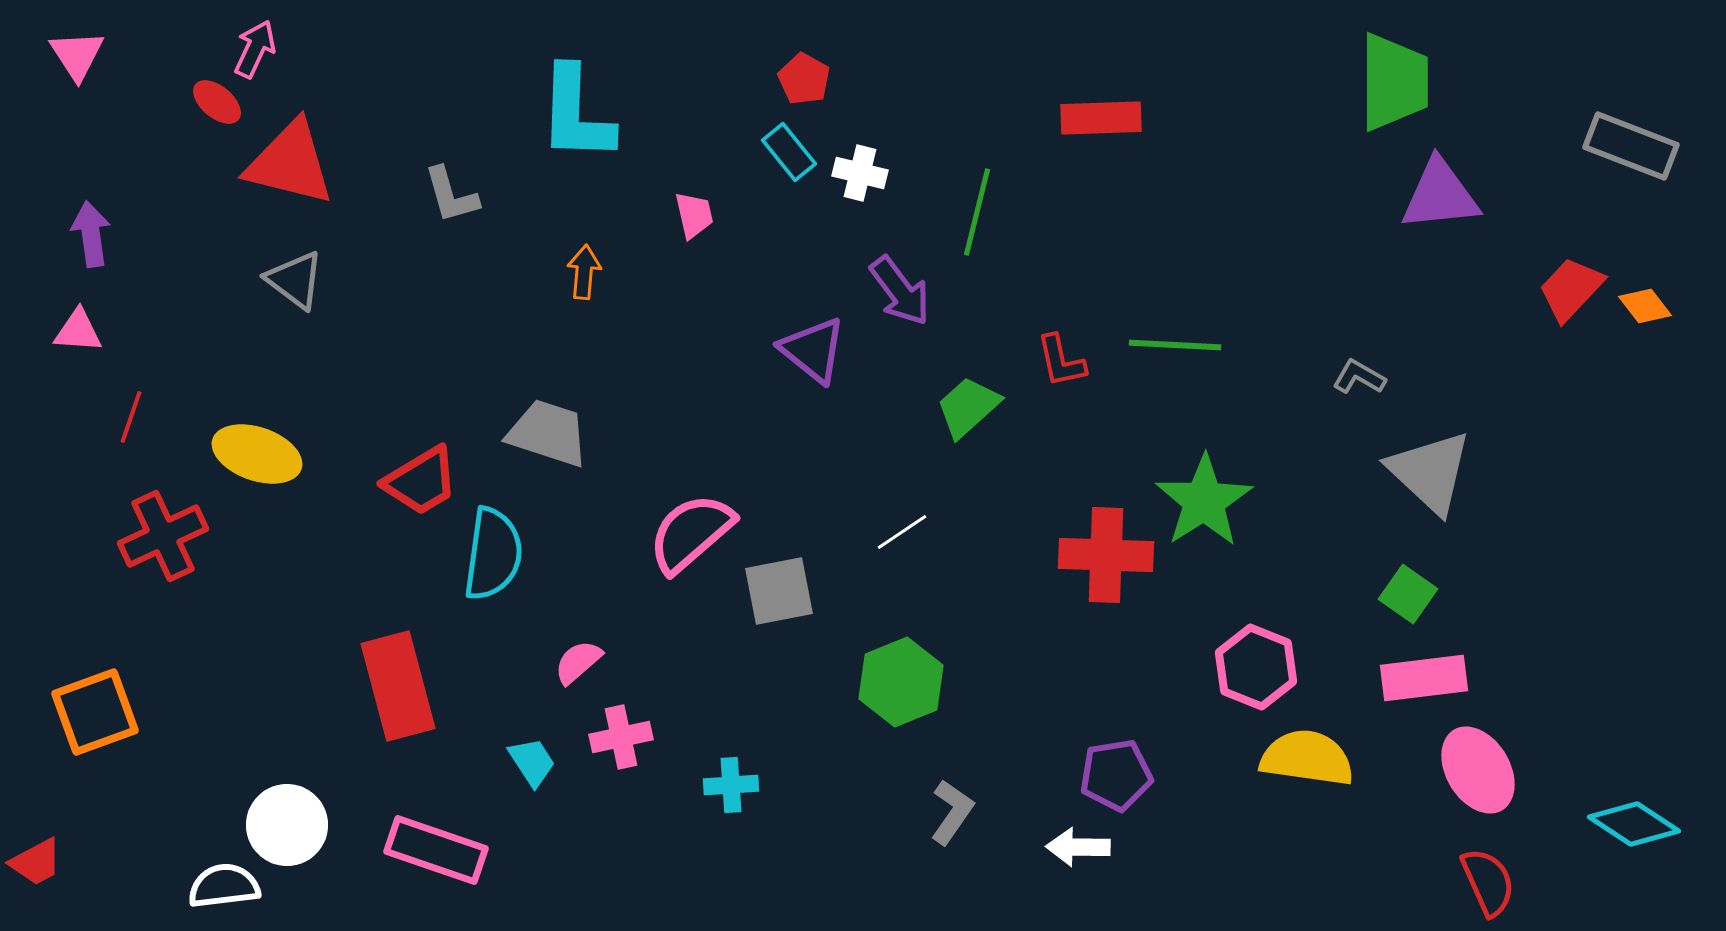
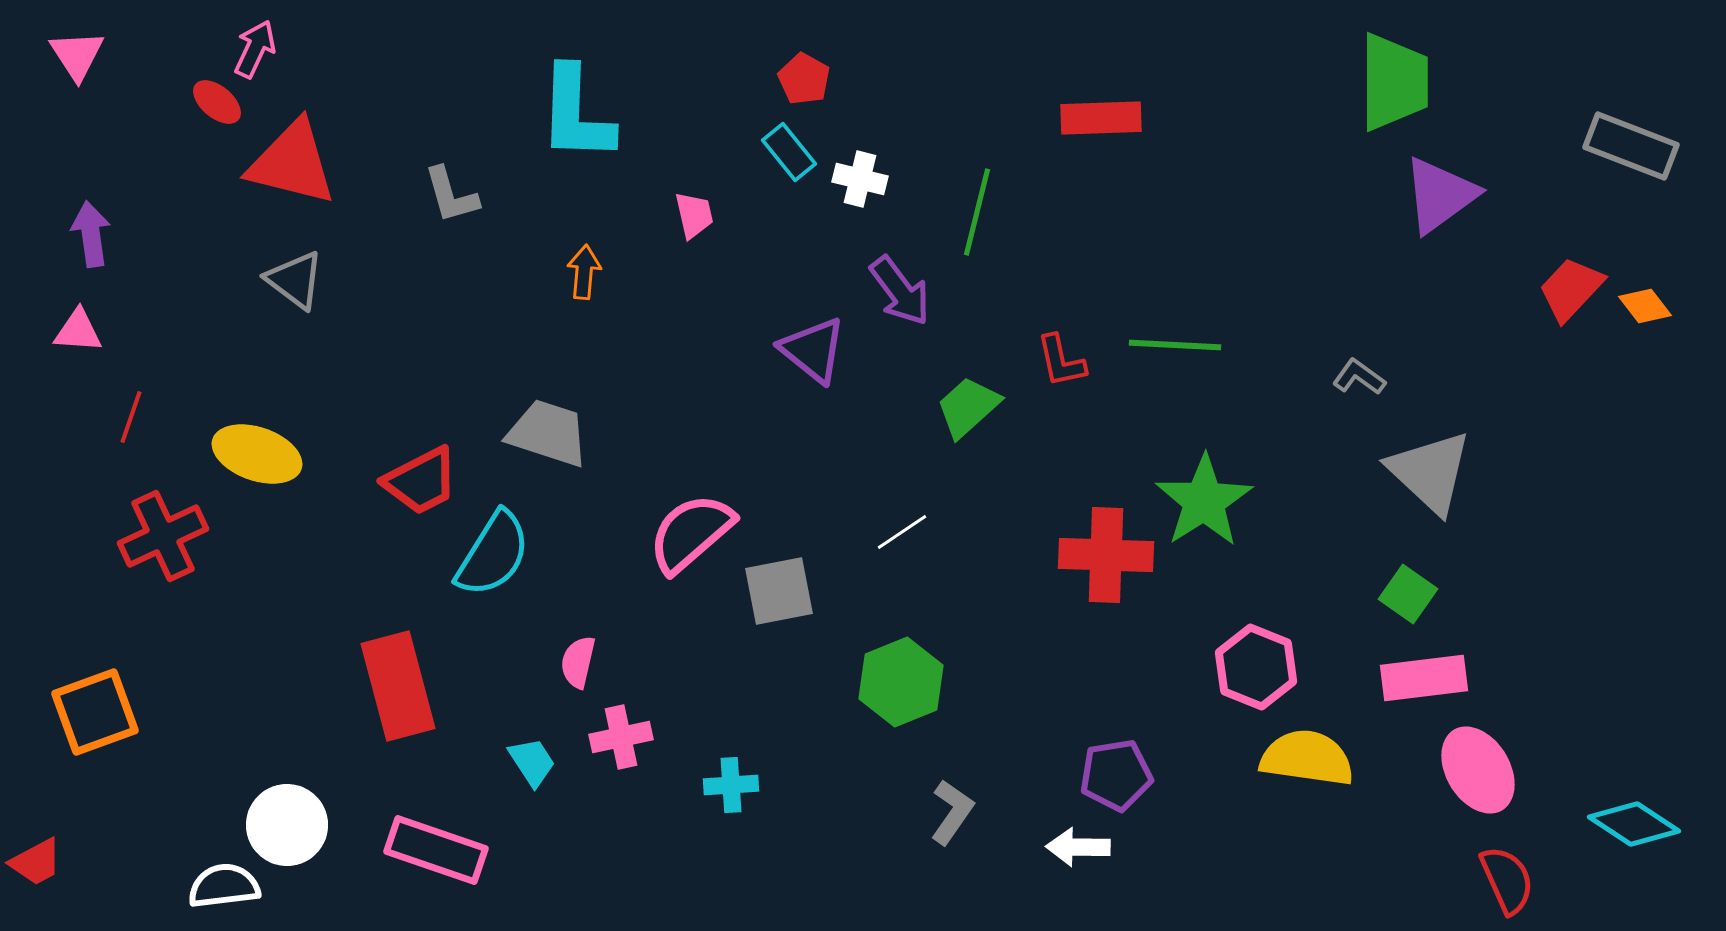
red triangle at (290, 163): moved 2 px right
white cross at (860, 173): moved 6 px down
purple triangle at (1440, 195): rotated 30 degrees counterclockwise
gray L-shape at (1359, 377): rotated 6 degrees clockwise
red trapezoid at (421, 481): rotated 4 degrees clockwise
cyan semicircle at (493, 554): rotated 24 degrees clockwise
pink semicircle at (578, 662): rotated 36 degrees counterclockwise
red semicircle at (1488, 882): moved 19 px right, 2 px up
